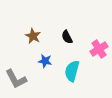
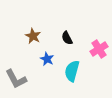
black semicircle: moved 1 px down
blue star: moved 2 px right, 2 px up; rotated 16 degrees clockwise
